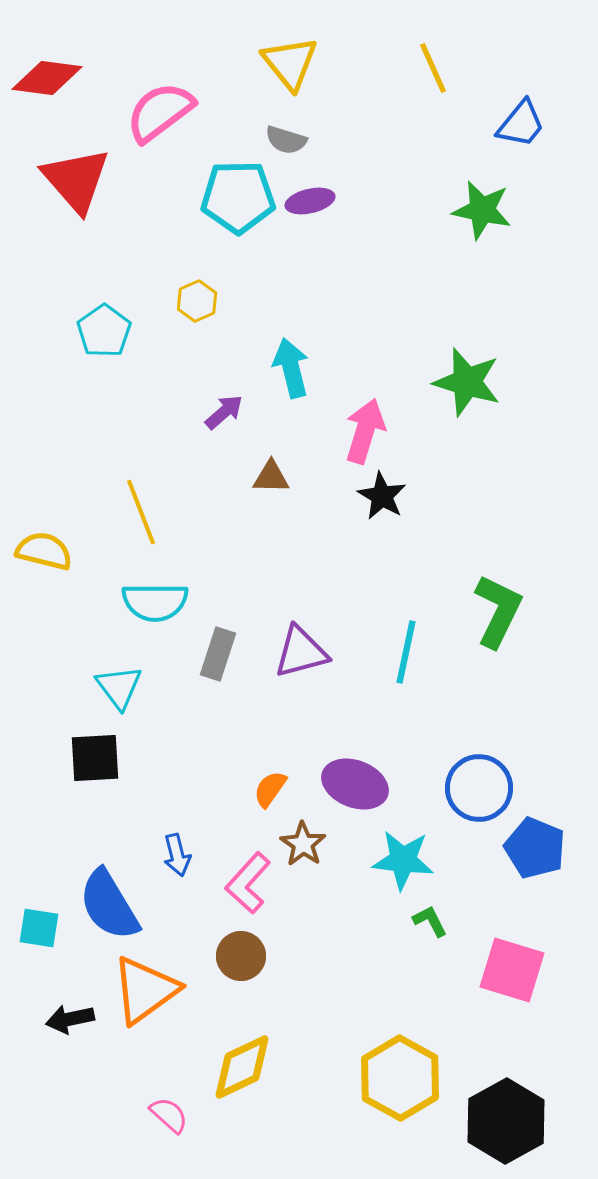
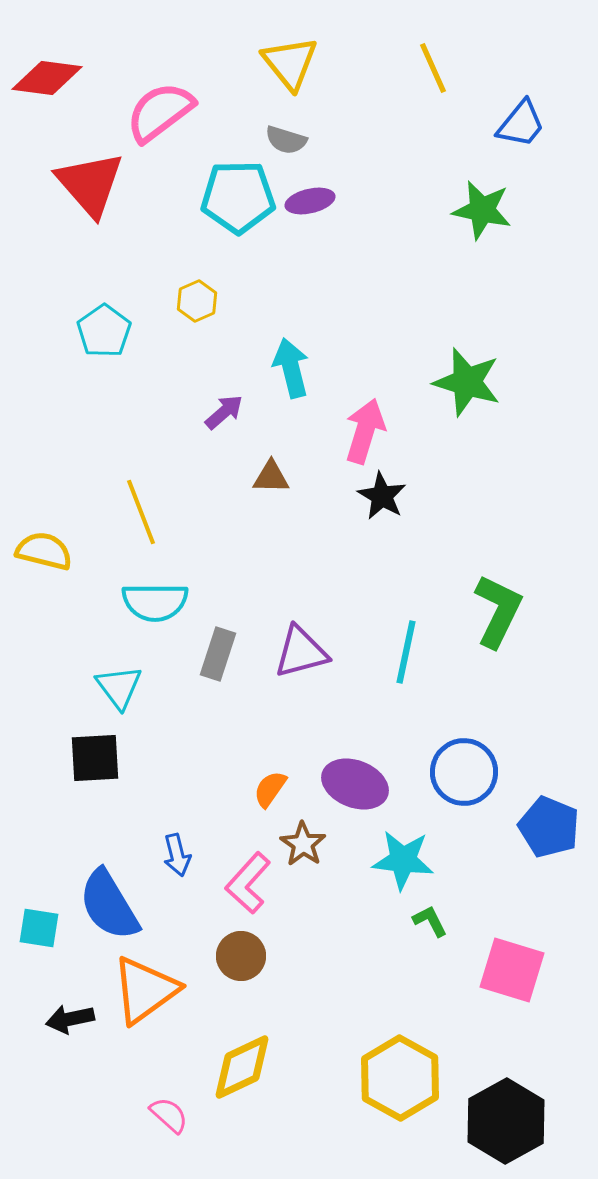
red triangle at (76, 180): moved 14 px right, 4 px down
blue circle at (479, 788): moved 15 px left, 16 px up
blue pentagon at (535, 848): moved 14 px right, 21 px up
